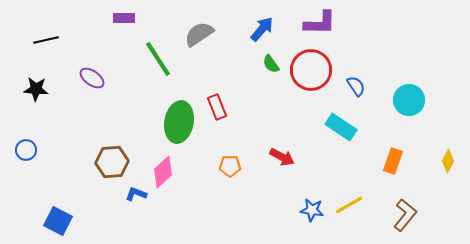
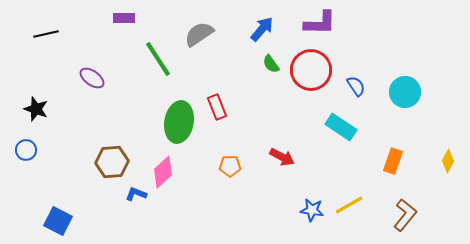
black line: moved 6 px up
black star: moved 20 px down; rotated 15 degrees clockwise
cyan circle: moved 4 px left, 8 px up
